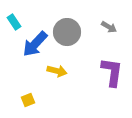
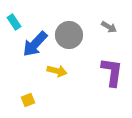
gray circle: moved 2 px right, 3 px down
